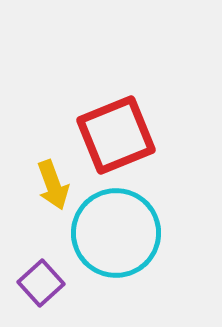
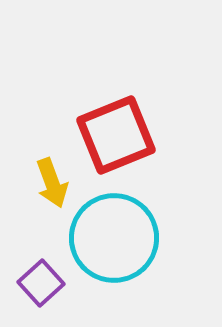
yellow arrow: moved 1 px left, 2 px up
cyan circle: moved 2 px left, 5 px down
